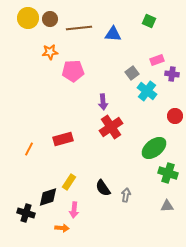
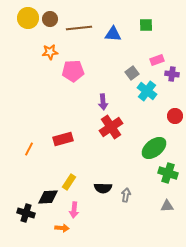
green square: moved 3 px left, 4 px down; rotated 24 degrees counterclockwise
black semicircle: rotated 54 degrees counterclockwise
black diamond: rotated 15 degrees clockwise
